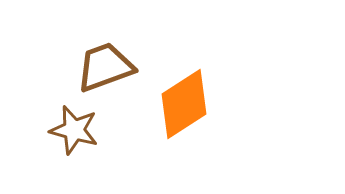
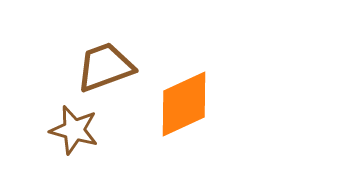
orange diamond: rotated 8 degrees clockwise
